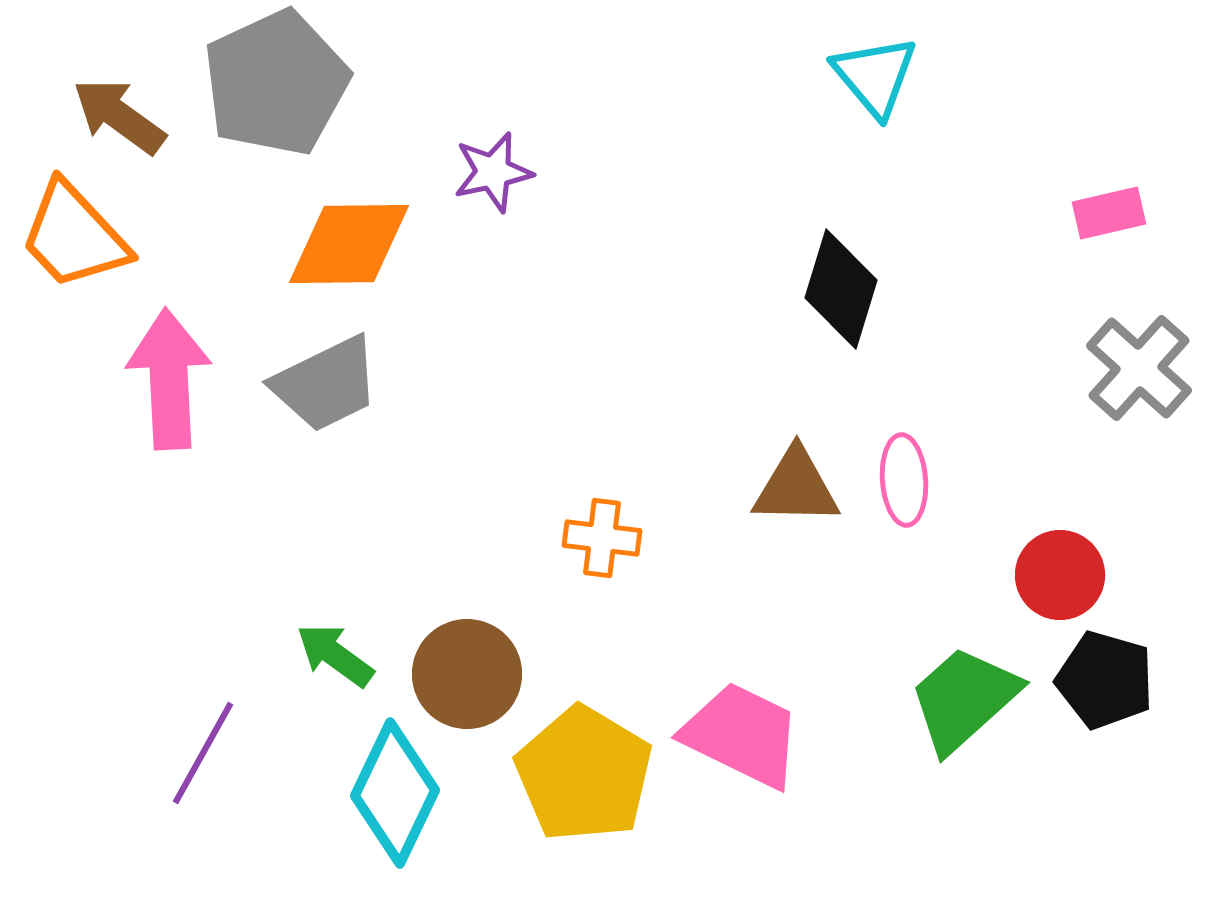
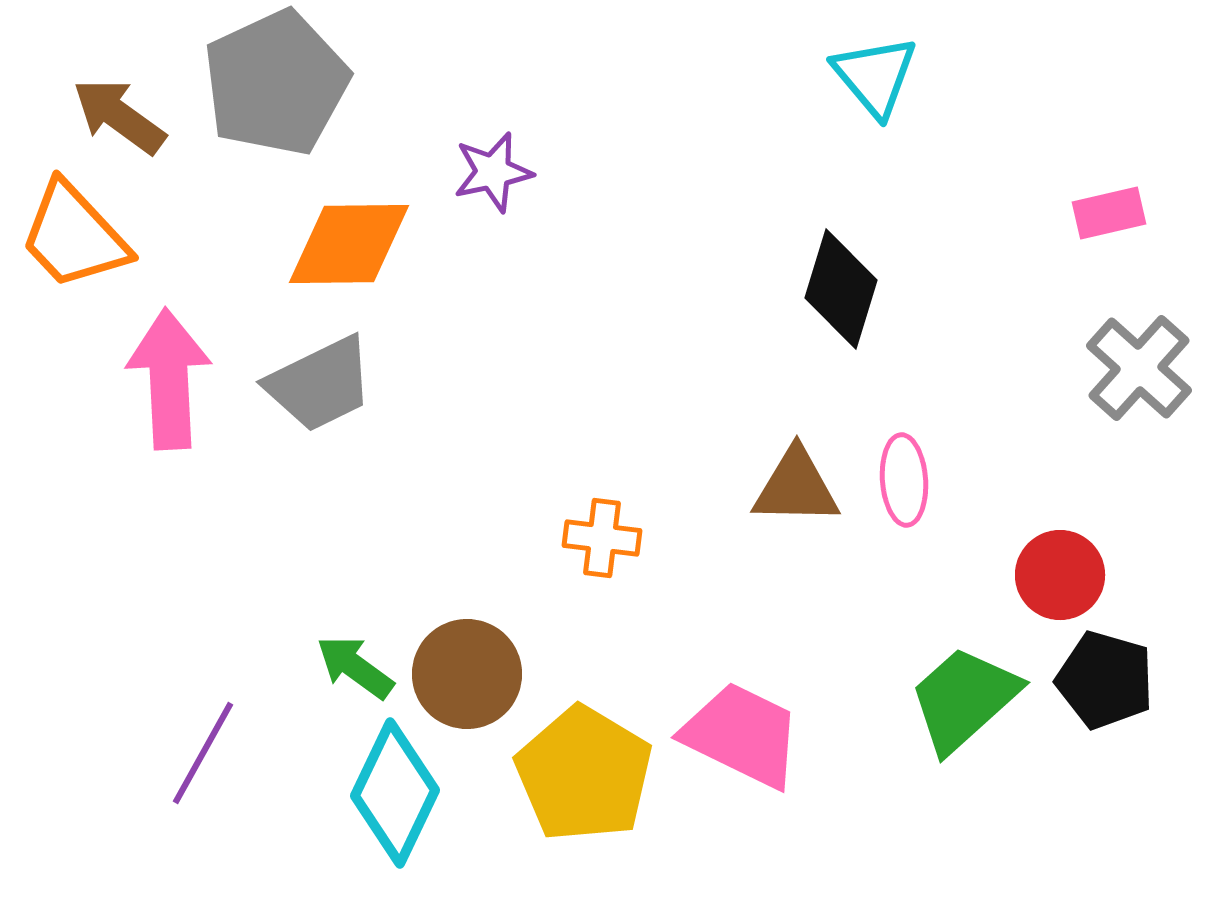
gray trapezoid: moved 6 px left
green arrow: moved 20 px right, 12 px down
